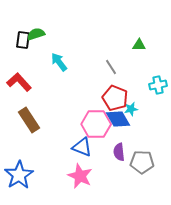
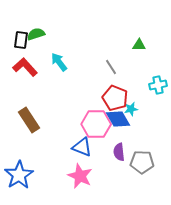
black rectangle: moved 2 px left
red L-shape: moved 6 px right, 15 px up
